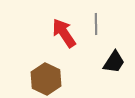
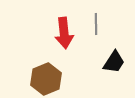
red arrow: rotated 152 degrees counterclockwise
brown hexagon: rotated 12 degrees clockwise
